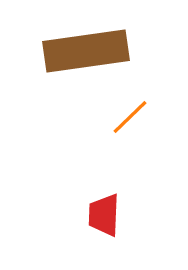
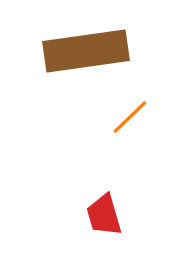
red trapezoid: rotated 18 degrees counterclockwise
